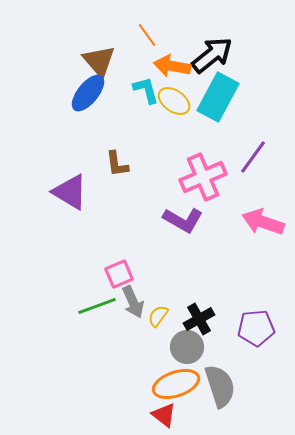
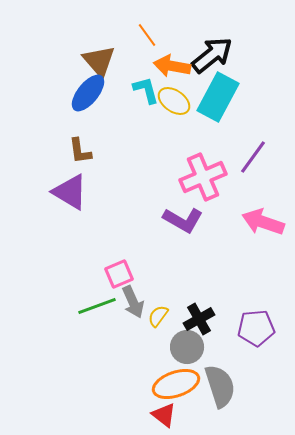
brown L-shape: moved 37 px left, 13 px up
